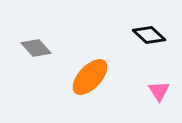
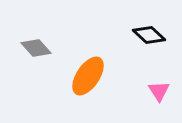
orange ellipse: moved 2 px left, 1 px up; rotated 9 degrees counterclockwise
